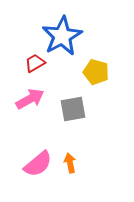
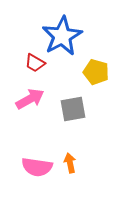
red trapezoid: rotated 120 degrees counterclockwise
pink semicircle: moved 1 px left, 3 px down; rotated 48 degrees clockwise
